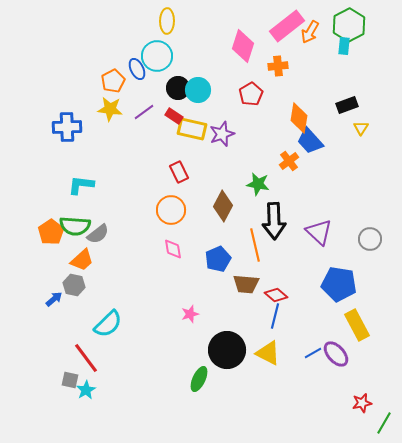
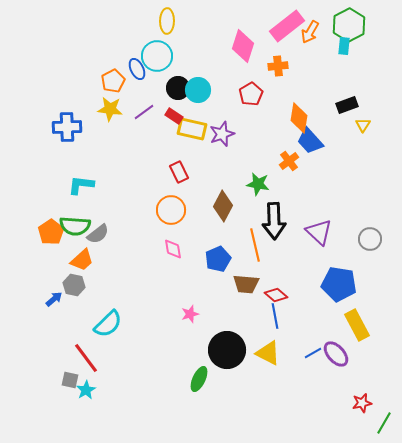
yellow triangle at (361, 128): moved 2 px right, 3 px up
blue line at (275, 316): rotated 25 degrees counterclockwise
